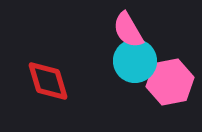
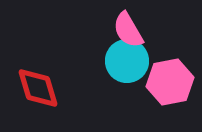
cyan circle: moved 8 px left
red diamond: moved 10 px left, 7 px down
